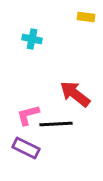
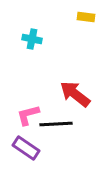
purple rectangle: rotated 8 degrees clockwise
